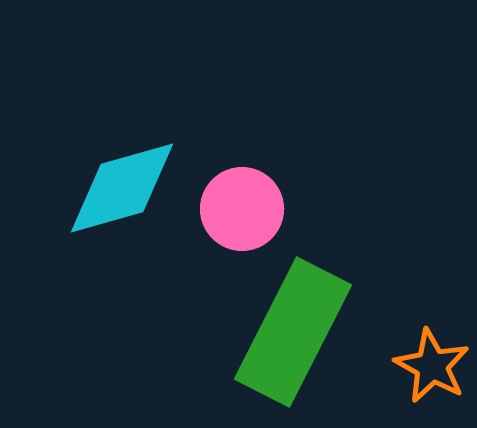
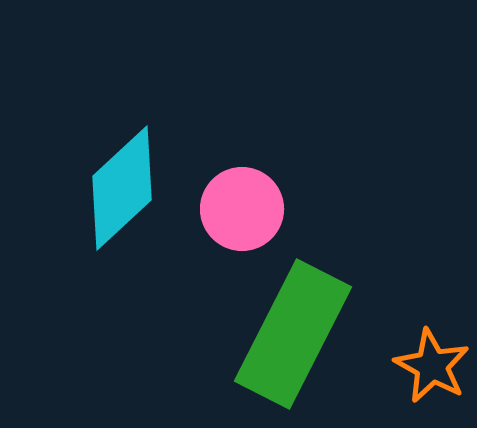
cyan diamond: rotated 27 degrees counterclockwise
green rectangle: moved 2 px down
